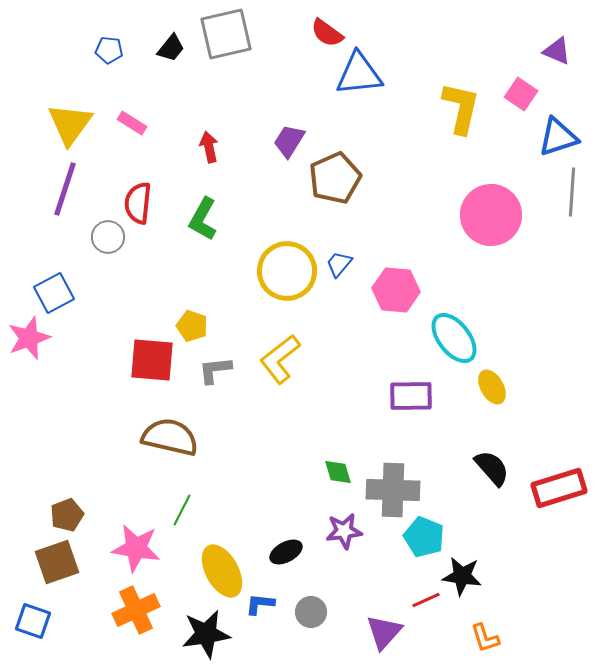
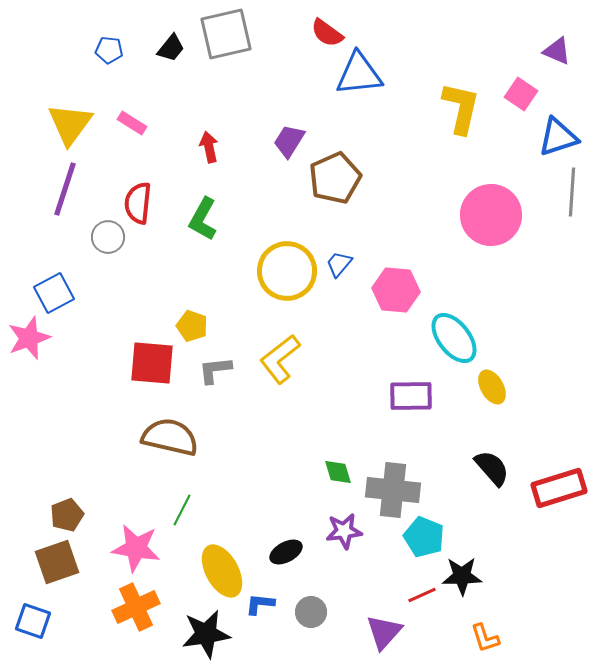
red square at (152, 360): moved 3 px down
gray cross at (393, 490): rotated 4 degrees clockwise
black star at (462, 576): rotated 9 degrees counterclockwise
red line at (426, 600): moved 4 px left, 5 px up
orange cross at (136, 610): moved 3 px up
